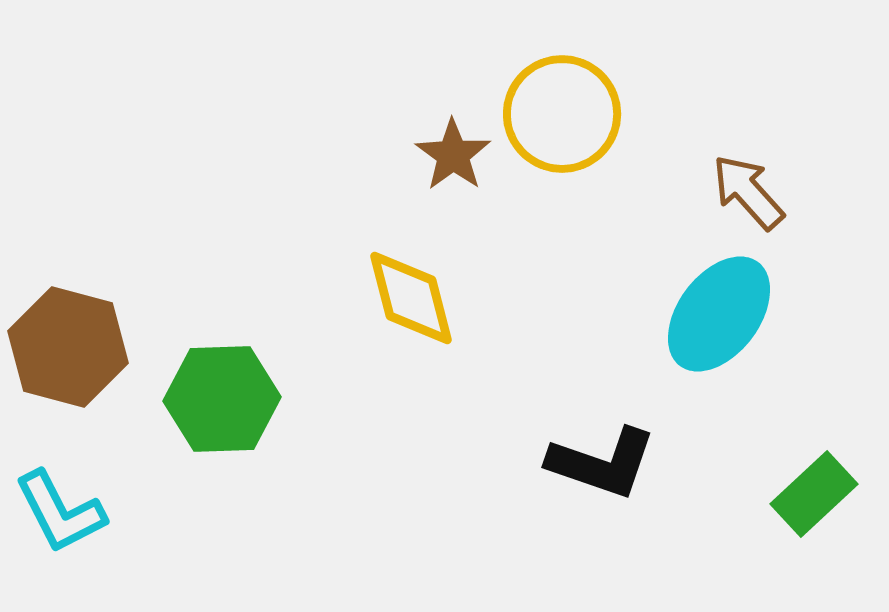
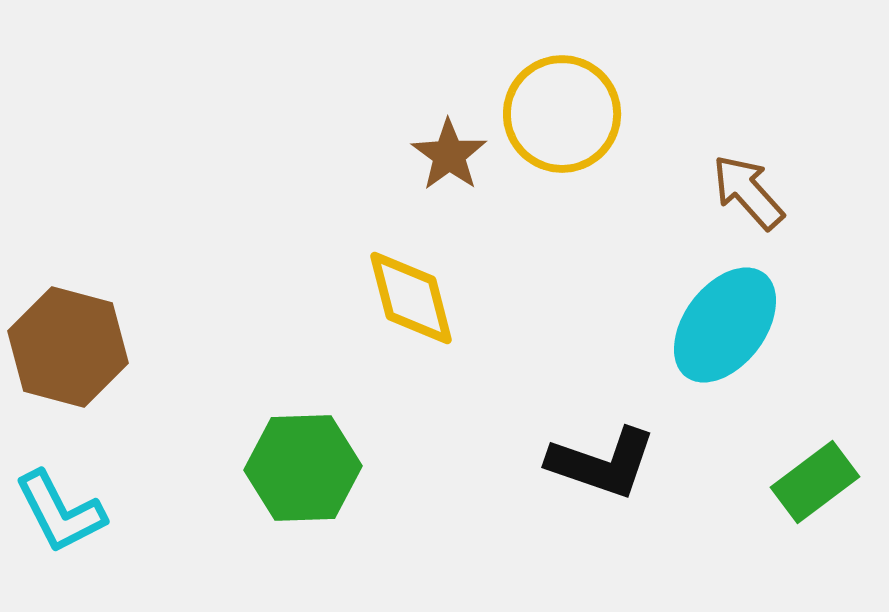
brown star: moved 4 px left
cyan ellipse: moved 6 px right, 11 px down
green hexagon: moved 81 px right, 69 px down
green rectangle: moved 1 px right, 12 px up; rotated 6 degrees clockwise
